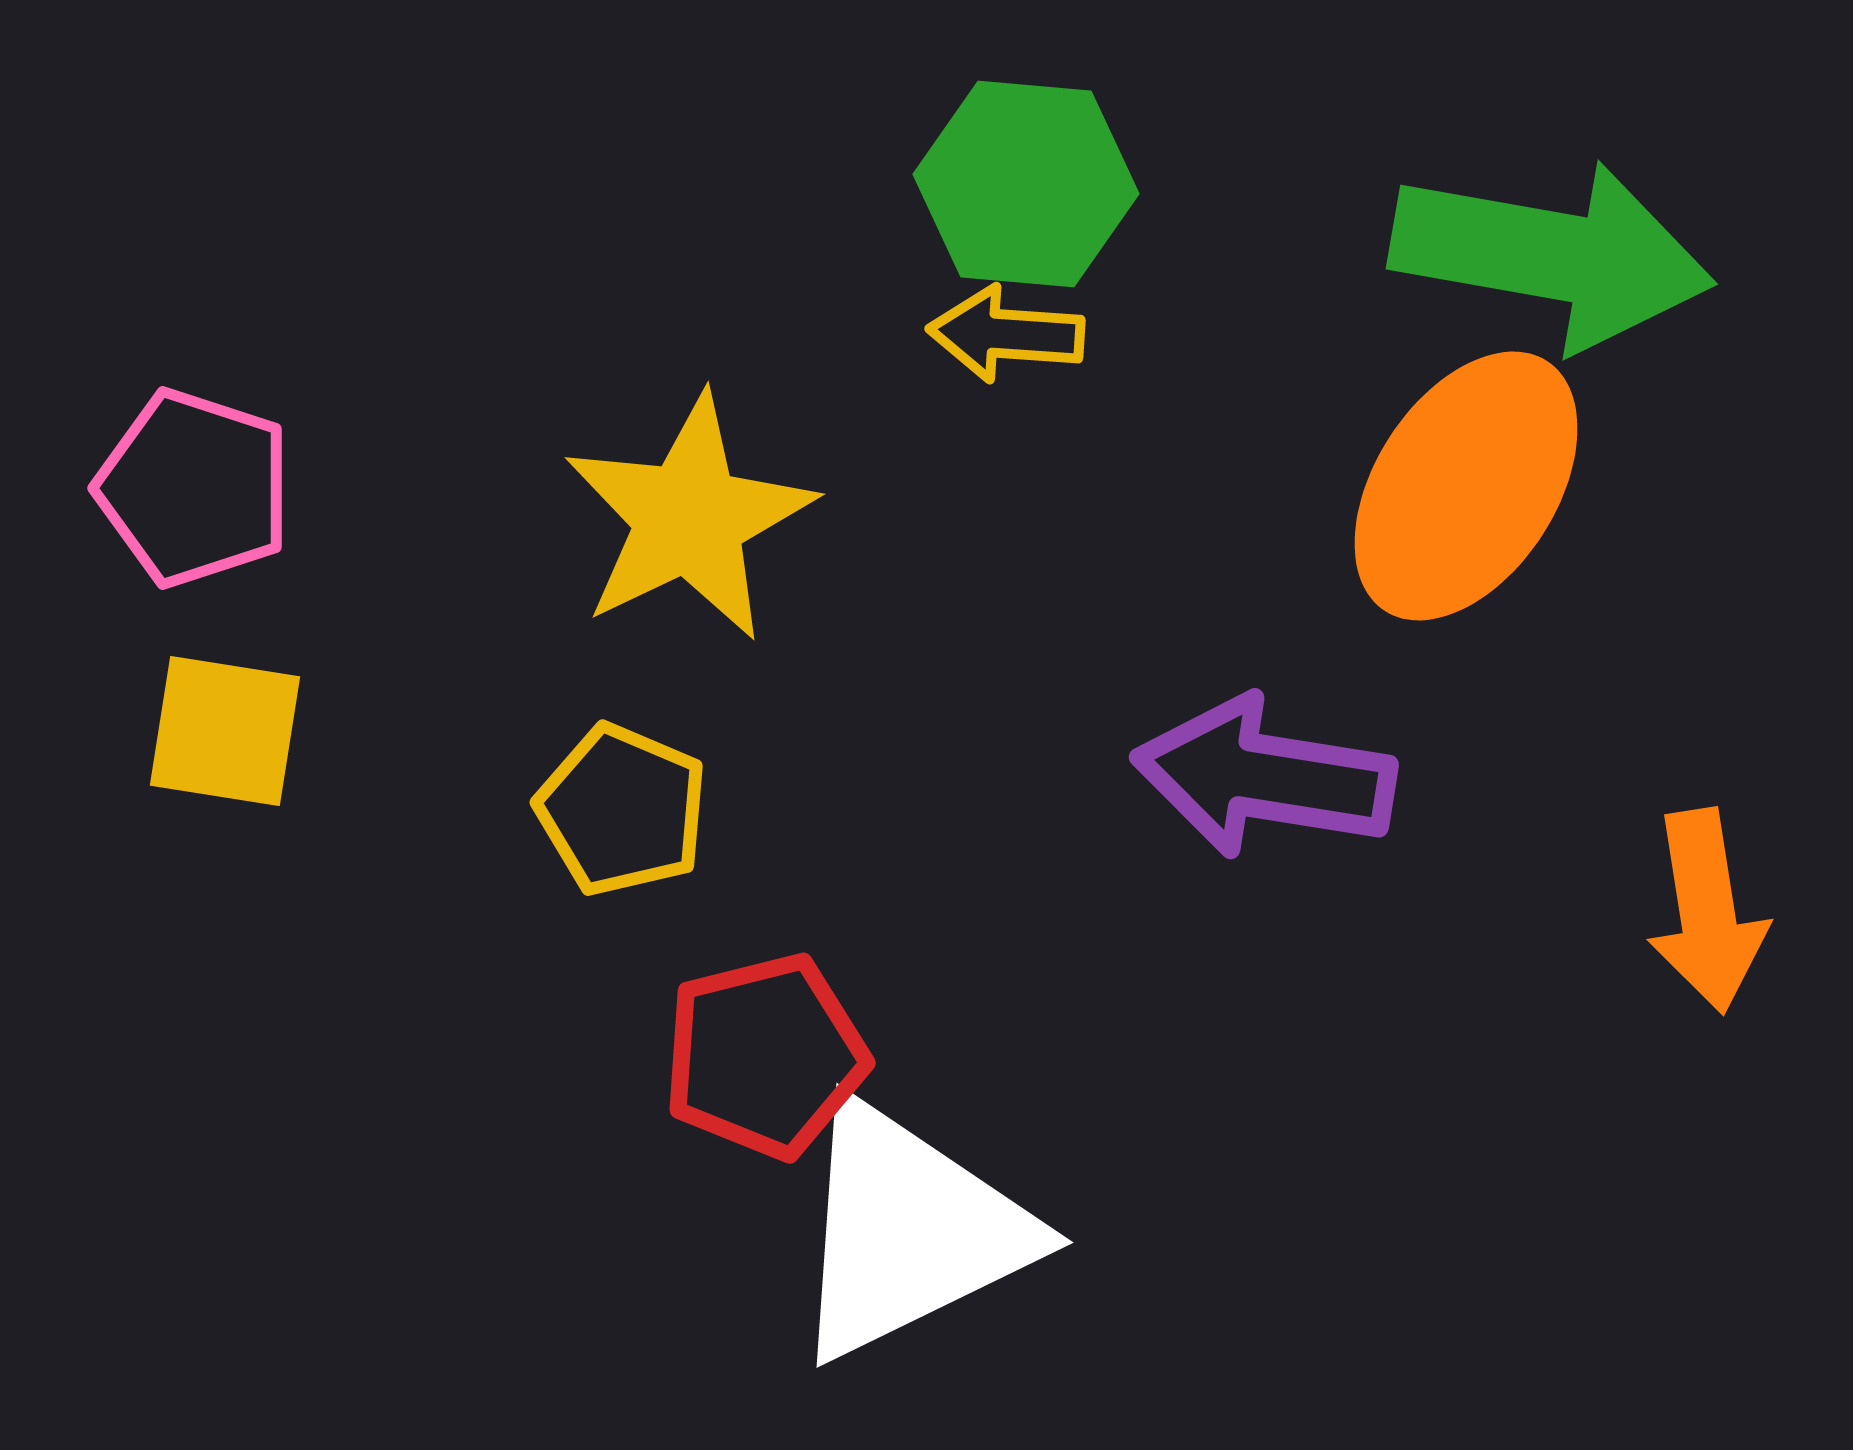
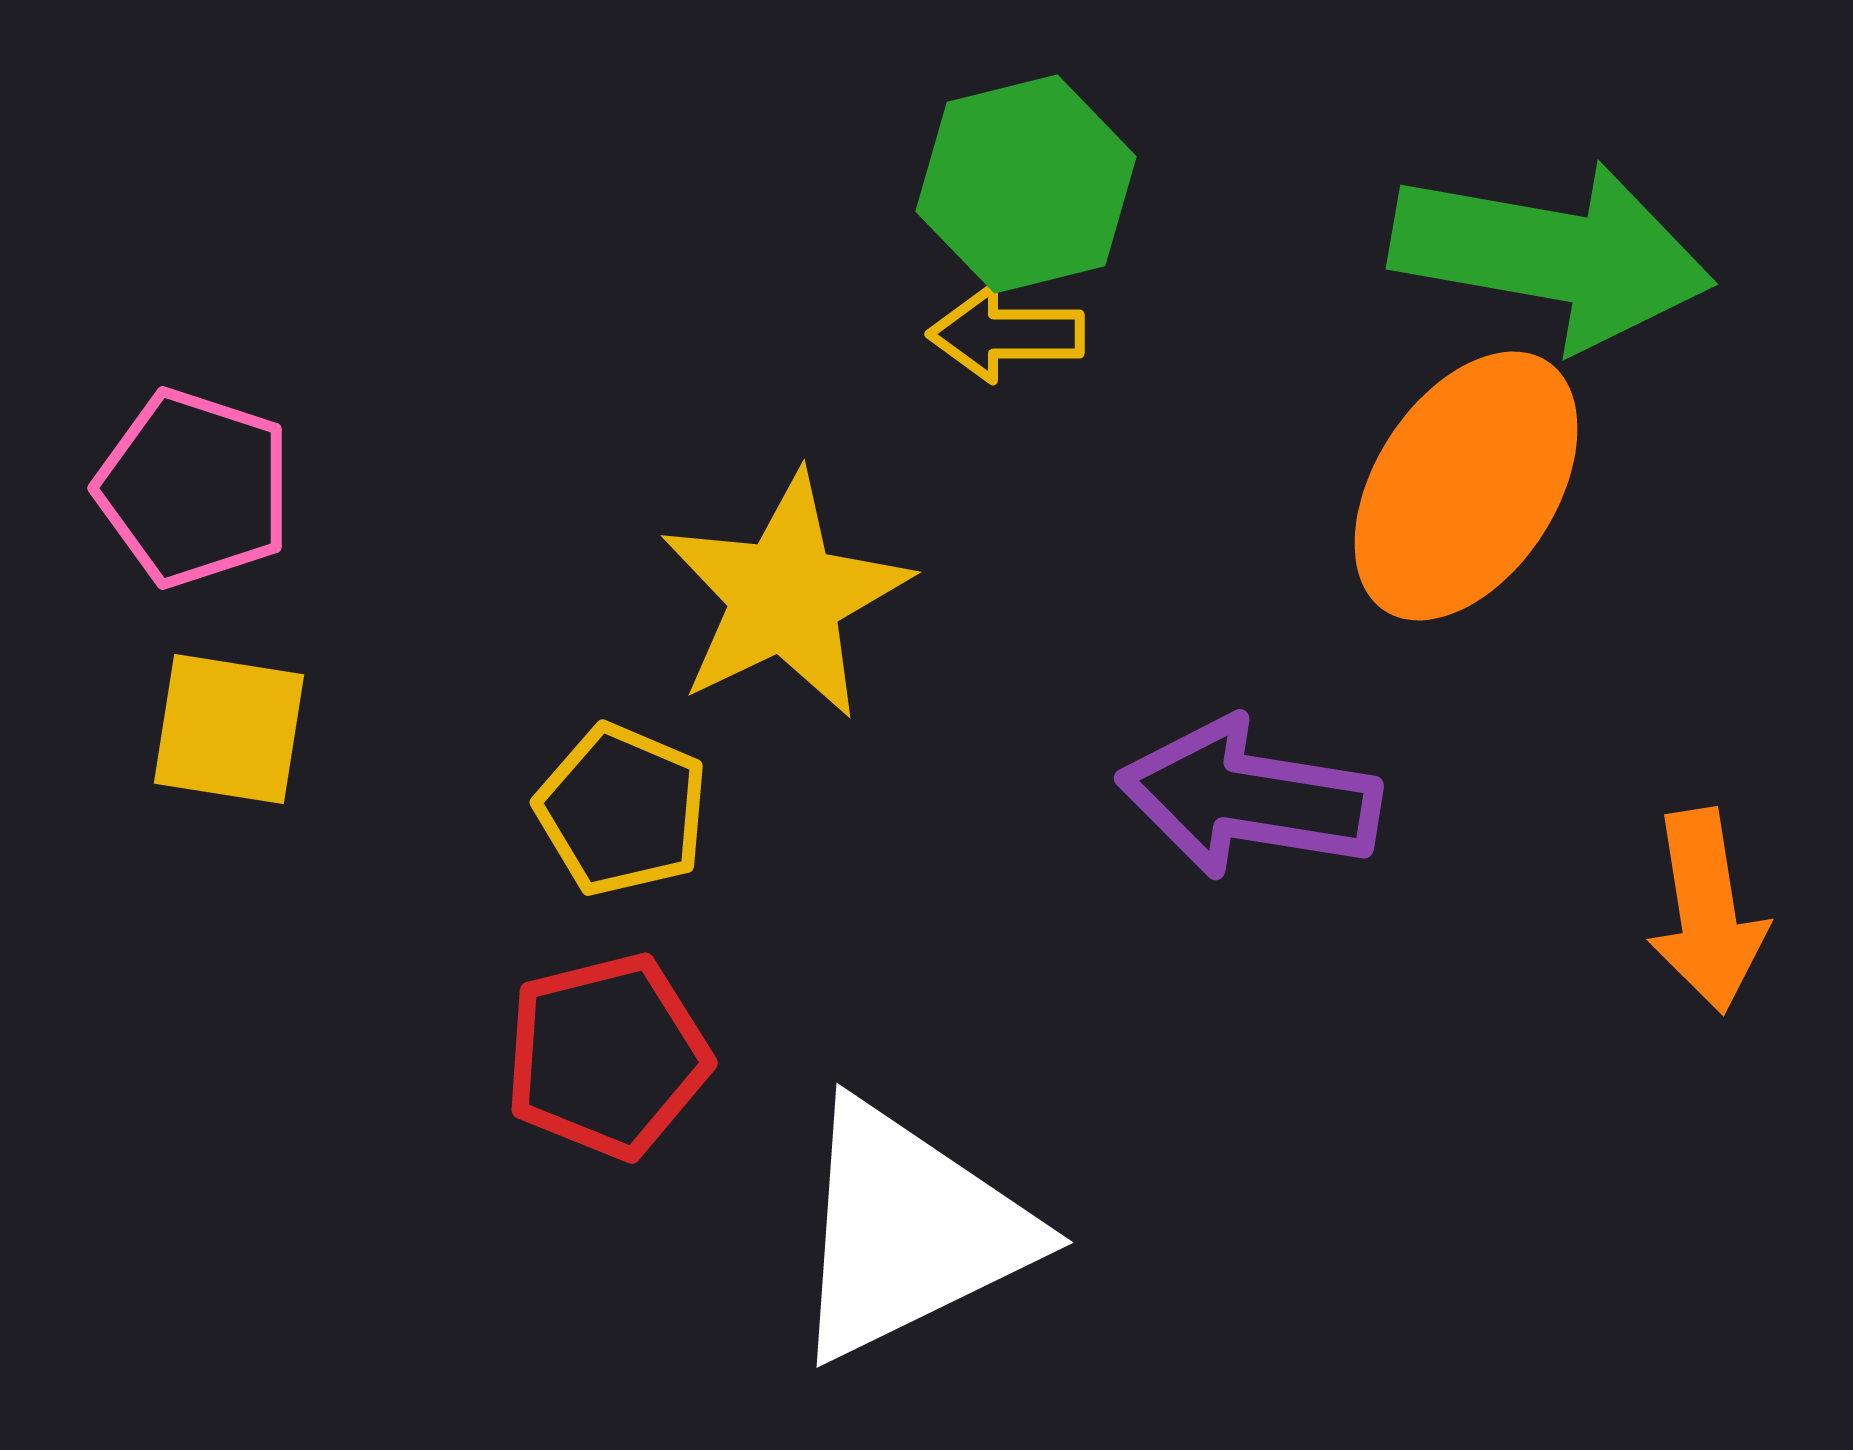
green hexagon: rotated 19 degrees counterclockwise
yellow arrow: rotated 4 degrees counterclockwise
yellow star: moved 96 px right, 78 px down
yellow square: moved 4 px right, 2 px up
purple arrow: moved 15 px left, 21 px down
red pentagon: moved 158 px left
